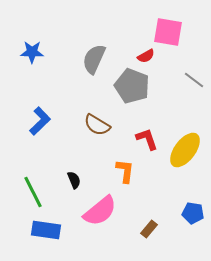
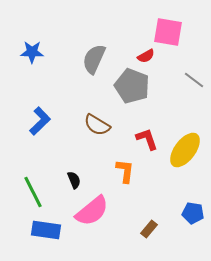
pink semicircle: moved 8 px left
